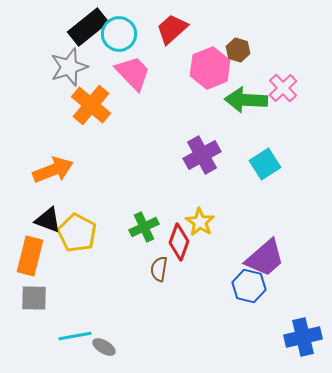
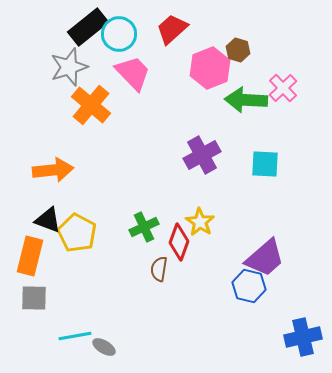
cyan square: rotated 36 degrees clockwise
orange arrow: rotated 15 degrees clockwise
